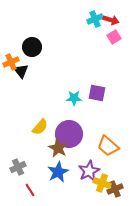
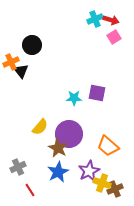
black circle: moved 2 px up
